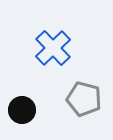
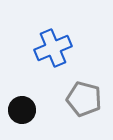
blue cross: rotated 21 degrees clockwise
